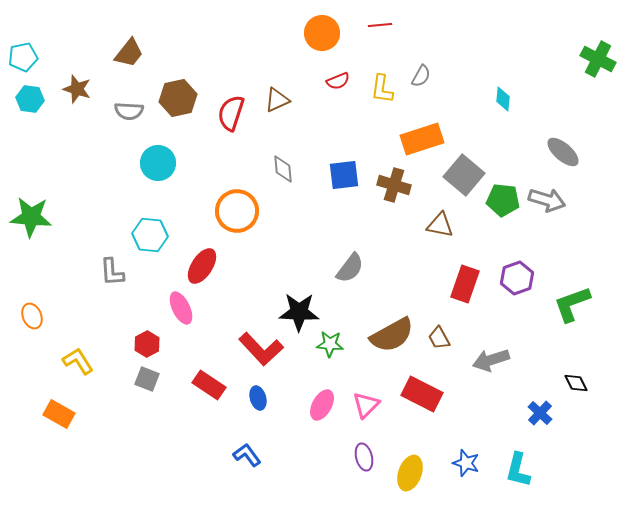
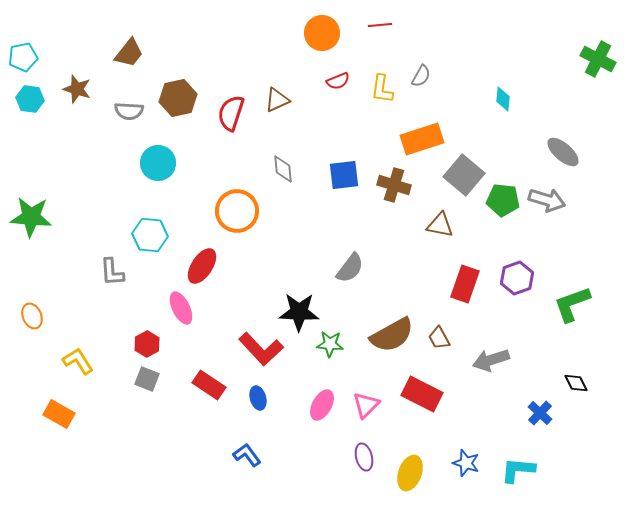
cyan L-shape at (518, 470): rotated 81 degrees clockwise
